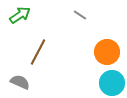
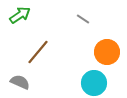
gray line: moved 3 px right, 4 px down
brown line: rotated 12 degrees clockwise
cyan circle: moved 18 px left
